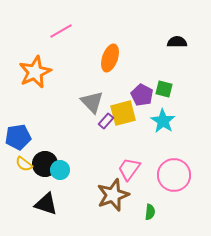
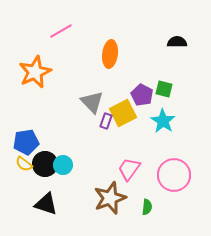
orange ellipse: moved 4 px up; rotated 12 degrees counterclockwise
yellow square: rotated 12 degrees counterclockwise
purple rectangle: rotated 21 degrees counterclockwise
blue pentagon: moved 8 px right, 5 px down
cyan circle: moved 3 px right, 5 px up
brown star: moved 3 px left, 3 px down
green semicircle: moved 3 px left, 5 px up
